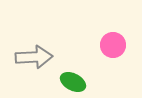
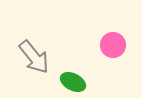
gray arrow: rotated 54 degrees clockwise
